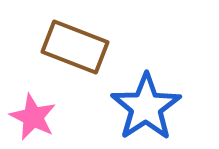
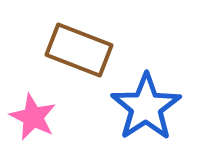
brown rectangle: moved 4 px right, 3 px down
